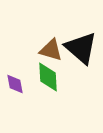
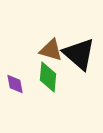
black triangle: moved 2 px left, 6 px down
green diamond: rotated 8 degrees clockwise
